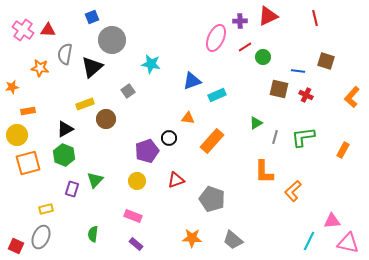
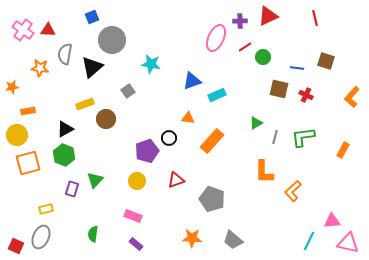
blue line at (298, 71): moved 1 px left, 3 px up
